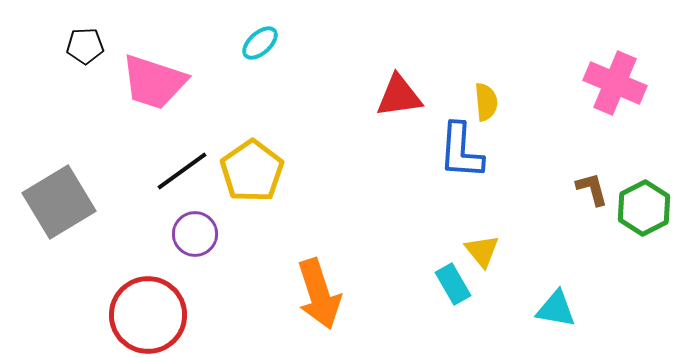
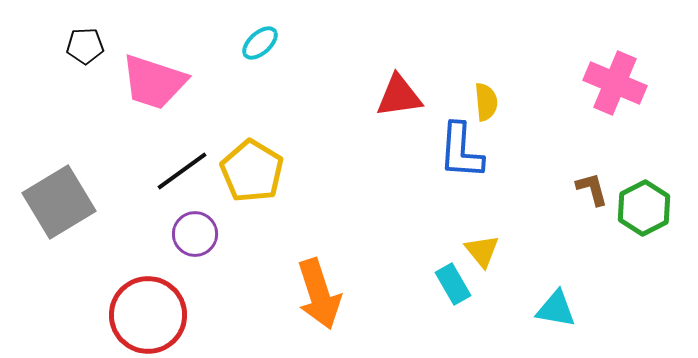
yellow pentagon: rotated 6 degrees counterclockwise
